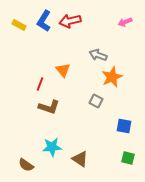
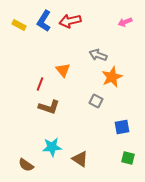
blue square: moved 2 px left, 1 px down; rotated 21 degrees counterclockwise
